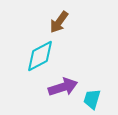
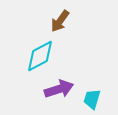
brown arrow: moved 1 px right, 1 px up
purple arrow: moved 4 px left, 2 px down
